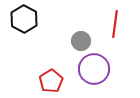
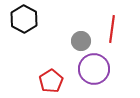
red line: moved 3 px left, 5 px down
